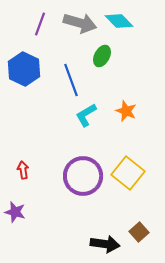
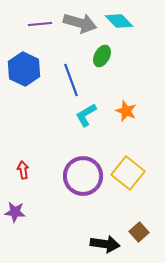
purple line: rotated 65 degrees clockwise
purple star: rotated 10 degrees counterclockwise
